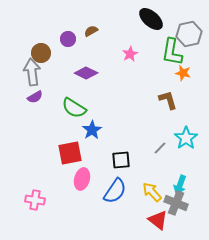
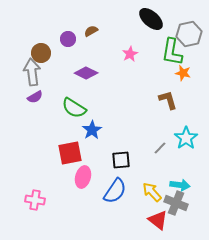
pink ellipse: moved 1 px right, 2 px up
cyan arrow: rotated 102 degrees counterclockwise
